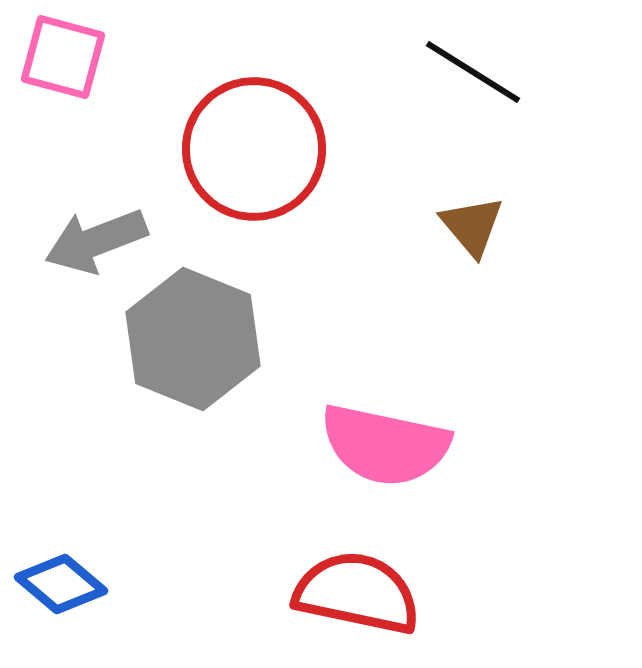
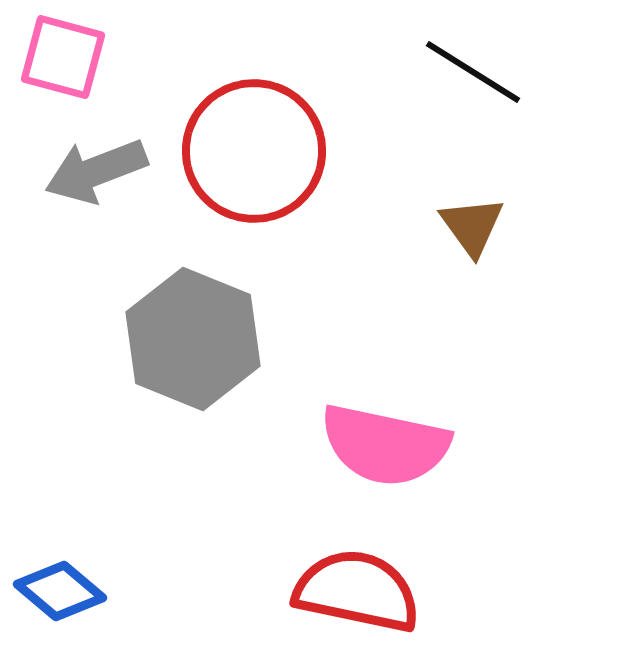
red circle: moved 2 px down
brown triangle: rotated 4 degrees clockwise
gray arrow: moved 70 px up
blue diamond: moved 1 px left, 7 px down
red semicircle: moved 2 px up
